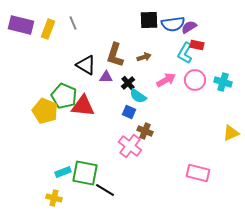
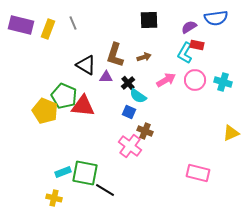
blue semicircle: moved 43 px right, 6 px up
